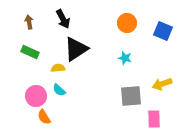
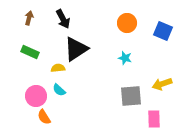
brown arrow: moved 4 px up; rotated 24 degrees clockwise
